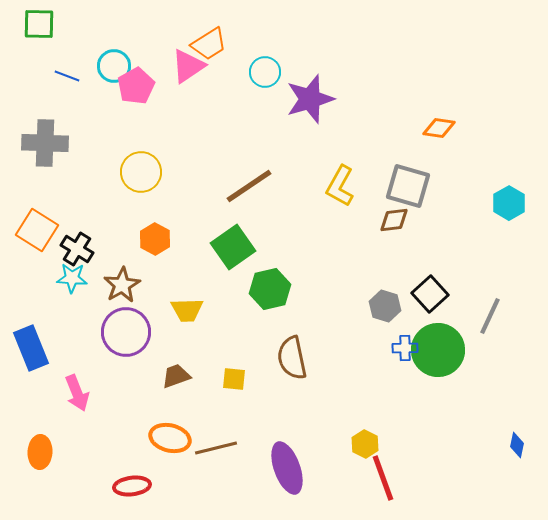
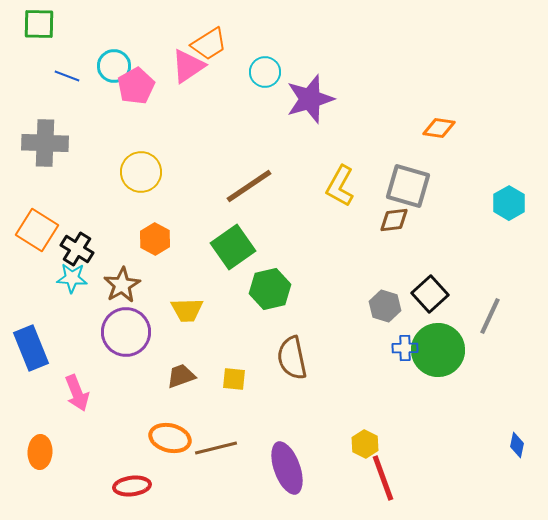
brown trapezoid at (176, 376): moved 5 px right
